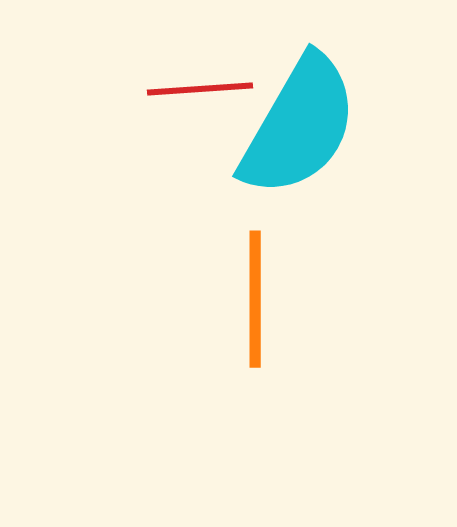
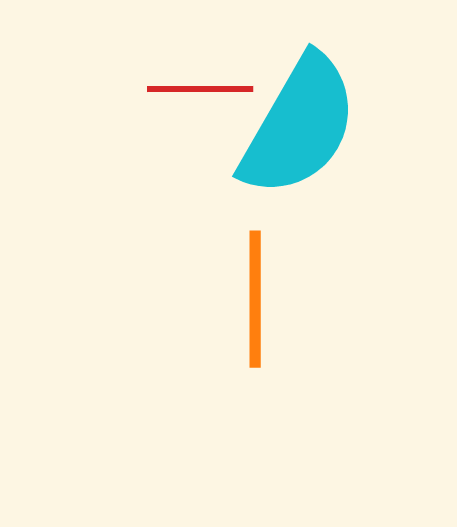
red line: rotated 4 degrees clockwise
